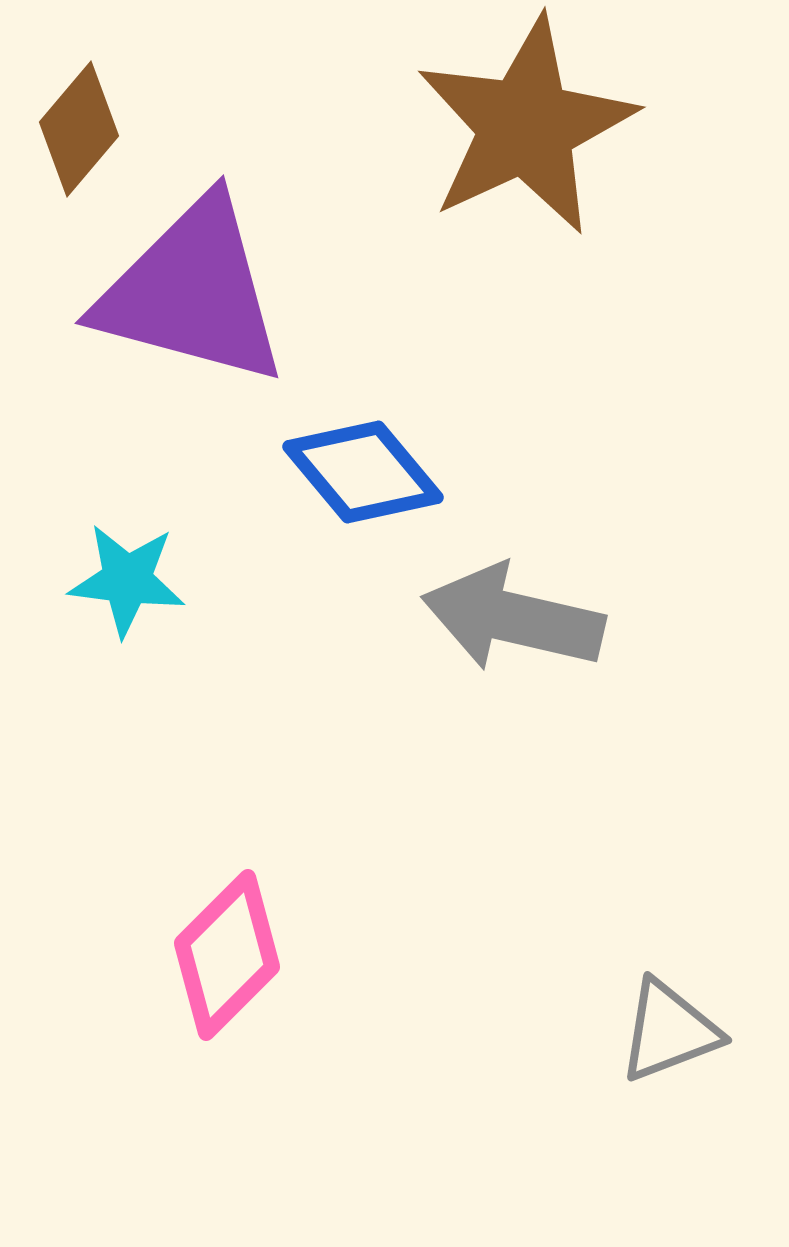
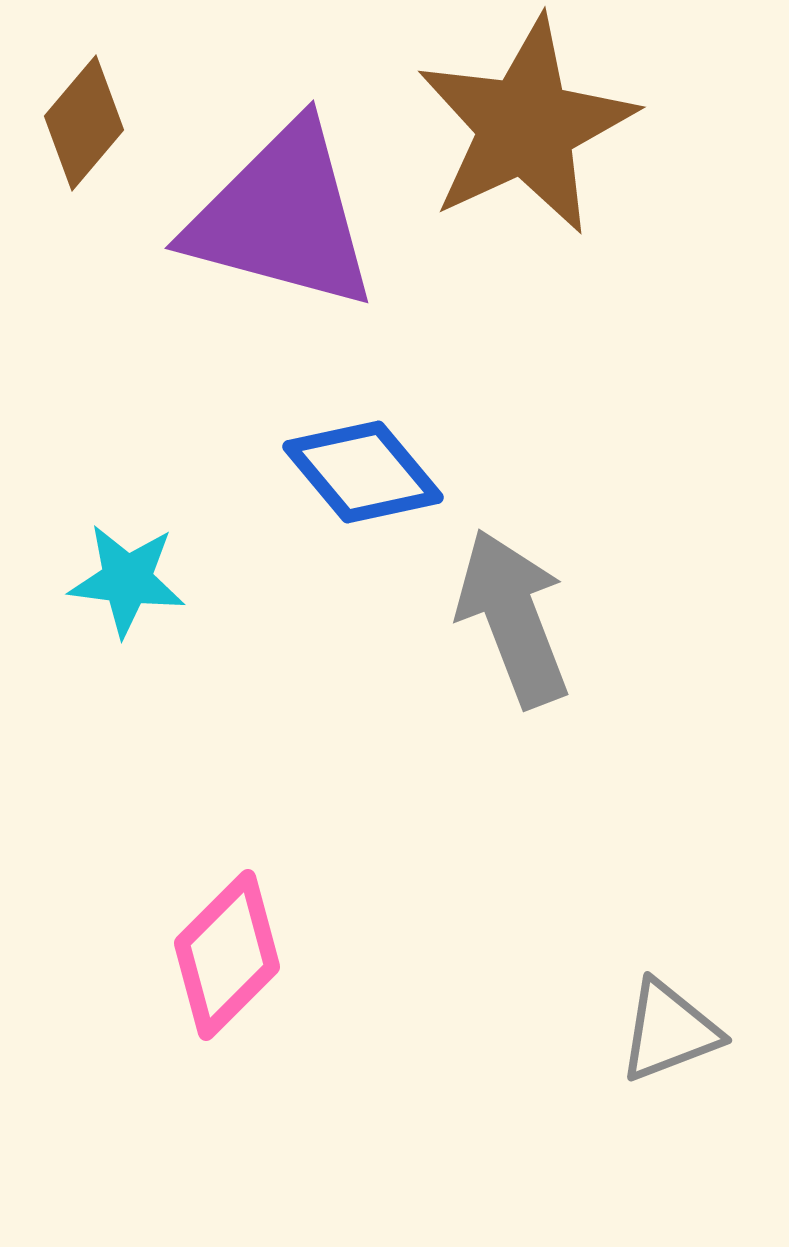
brown diamond: moved 5 px right, 6 px up
purple triangle: moved 90 px right, 75 px up
gray arrow: rotated 56 degrees clockwise
